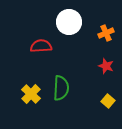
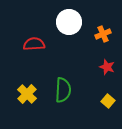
orange cross: moved 3 px left, 1 px down
red semicircle: moved 7 px left, 2 px up
red star: moved 1 px right, 1 px down
green semicircle: moved 2 px right, 2 px down
yellow cross: moved 4 px left
